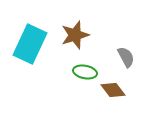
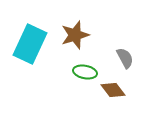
gray semicircle: moved 1 px left, 1 px down
